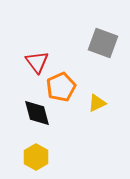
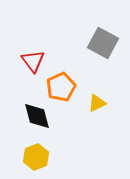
gray square: rotated 8 degrees clockwise
red triangle: moved 4 px left, 1 px up
black diamond: moved 3 px down
yellow hexagon: rotated 10 degrees clockwise
